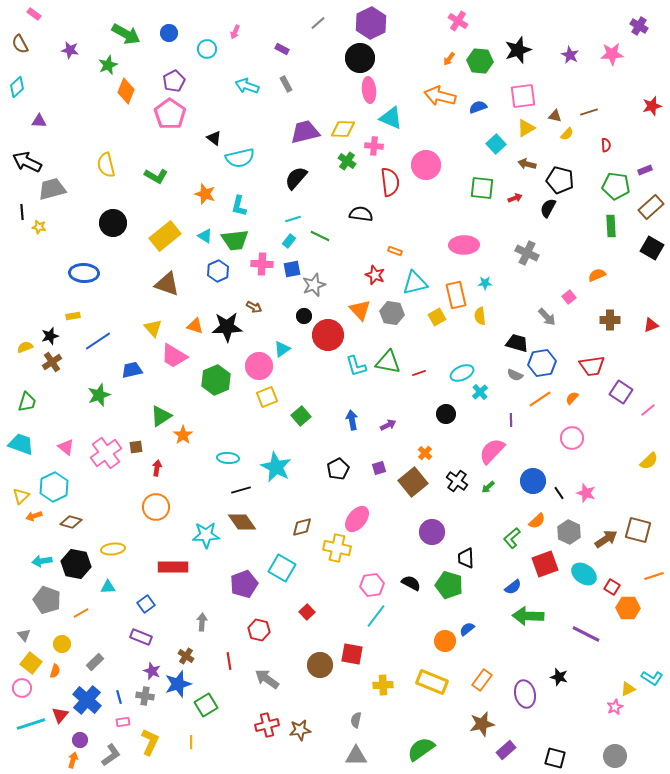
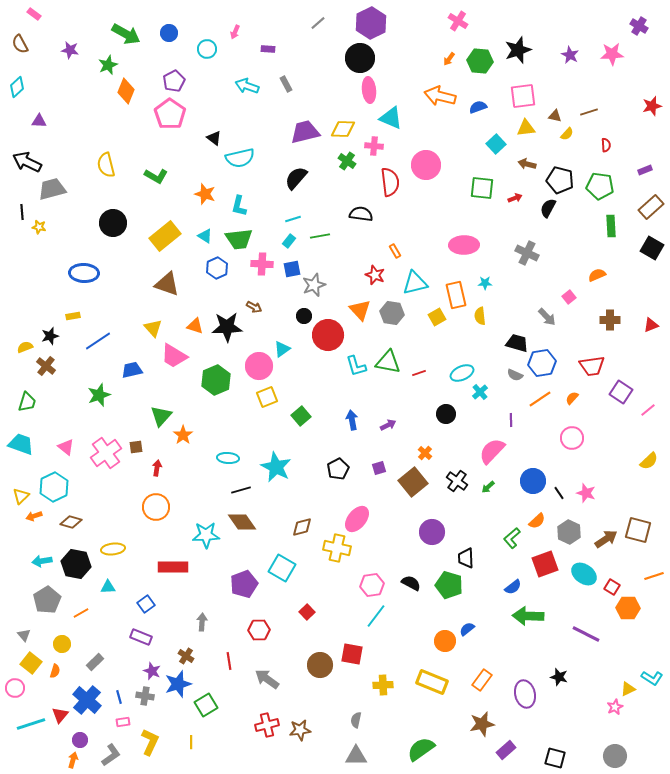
purple rectangle at (282, 49): moved 14 px left; rotated 24 degrees counterclockwise
yellow triangle at (526, 128): rotated 24 degrees clockwise
green pentagon at (616, 186): moved 16 px left
green line at (320, 236): rotated 36 degrees counterclockwise
green trapezoid at (235, 240): moved 4 px right, 1 px up
orange rectangle at (395, 251): rotated 40 degrees clockwise
blue hexagon at (218, 271): moved 1 px left, 3 px up
brown cross at (52, 362): moved 6 px left, 4 px down; rotated 18 degrees counterclockwise
green triangle at (161, 416): rotated 15 degrees counterclockwise
gray pentagon at (47, 600): rotated 20 degrees clockwise
red hexagon at (259, 630): rotated 15 degrees counterclockwise
pink circle at (22, 688): moved 7 px left
